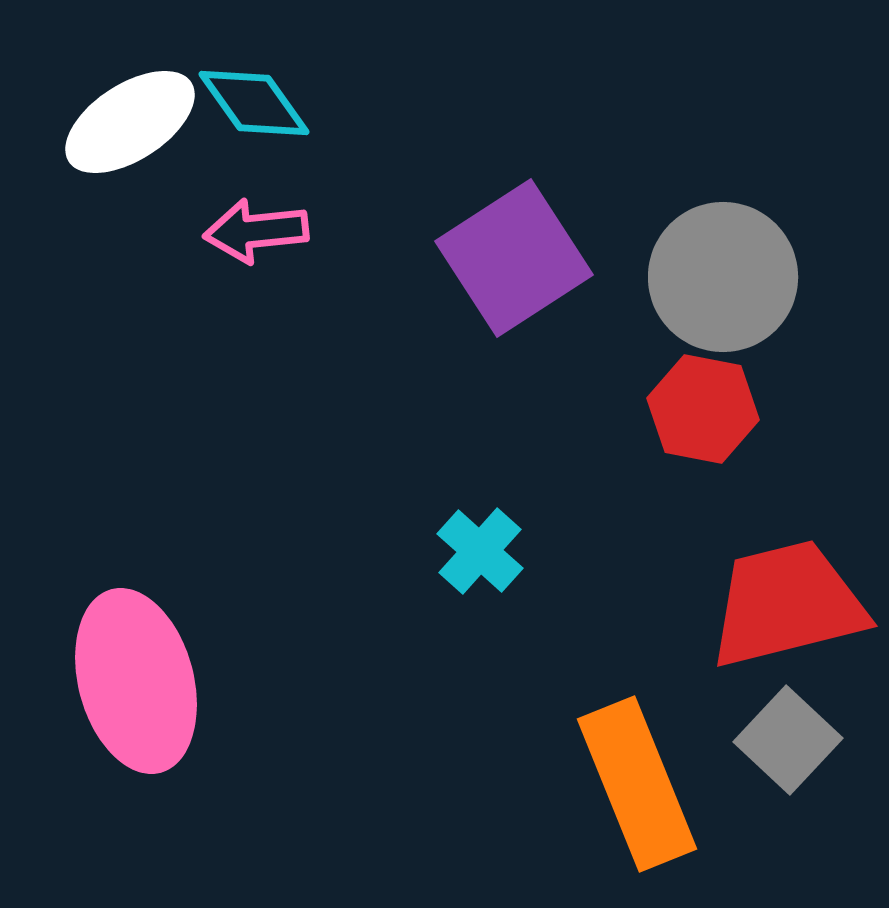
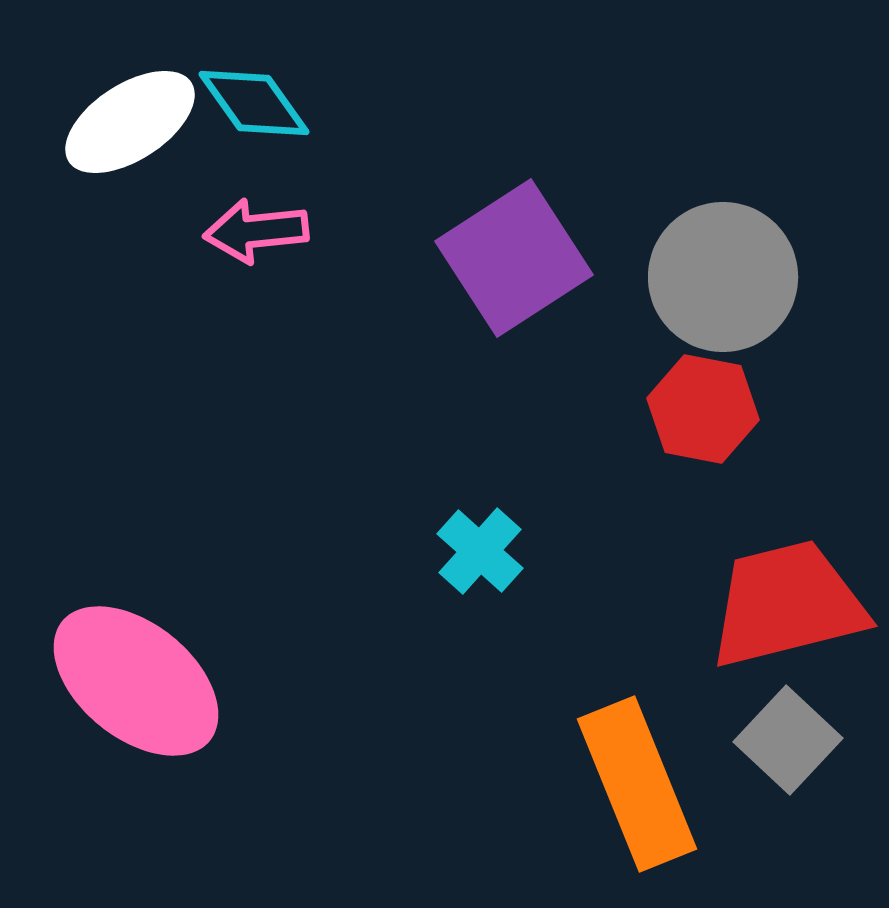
pink ellipse: rotated 36 degrees counterclockwise
